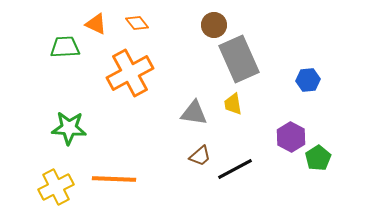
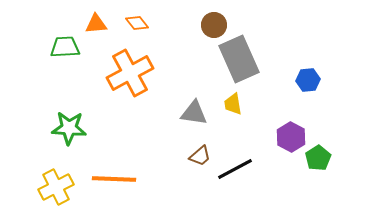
orange triangle: rotated 30 degrees counterclockwise
